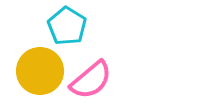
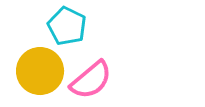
cyan pentagon: rotated 6 degrees counterclockwise
